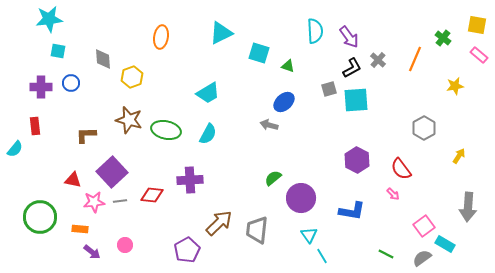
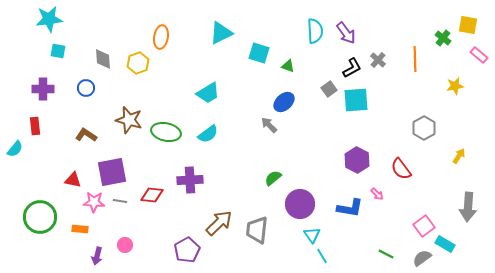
yellow square at (477, 25): moved 9 px left
purple arrow at (349, 37): moved 3 px left, 4 px up
orange line at (415, 59): rotated 25 degrees counterclockwise
yellow hexagon at (132, 77): moved 6 px right, 14 px up
blue circle at (71, 83): moved 15 px right, 5 px down
purple cross at (41, 87): moved 2 px right, 2 px down
gray square at (329, 89): rotated 21 degrees counterclockwise
gray arrow at (269, 125): rotated 30 degrees clockwise
green ellipse at (166, 130): moved 2 px down
cyan semicircle at (208, 134): rotated 25 degrees clockwise
brown L-shape at (86, 135): rotated 35 degrees clockwise
purple square at (112, 172): rotated 32 degrees clockwise
pink arrow at (393, 194): moved 16 px left
purple circle at (301, 198): moved 1 px left, 6 px down
gray line at (120, 201): rotated 16 degrees clockwise
pink star at (94, 202): rotated 10 degrees clockwise
blue L-shape at (352, 211): moved 2 px left, 3 px up
cyan triangle at (309, 235): moved 3 px right
purple arrow at (92, 252): moved 5 px right, 4 px down; rotated 66 degrees clockwise
